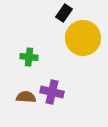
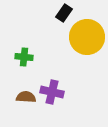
yellow circle: moved 4 px right, 1 px up
green cross: moved 5 px left
